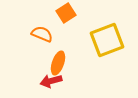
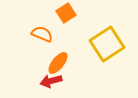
yellow square: moved 4 px down; rotated 12 degrees counterclockwise
orange ellipse: rotated 20 degrees clockwise
